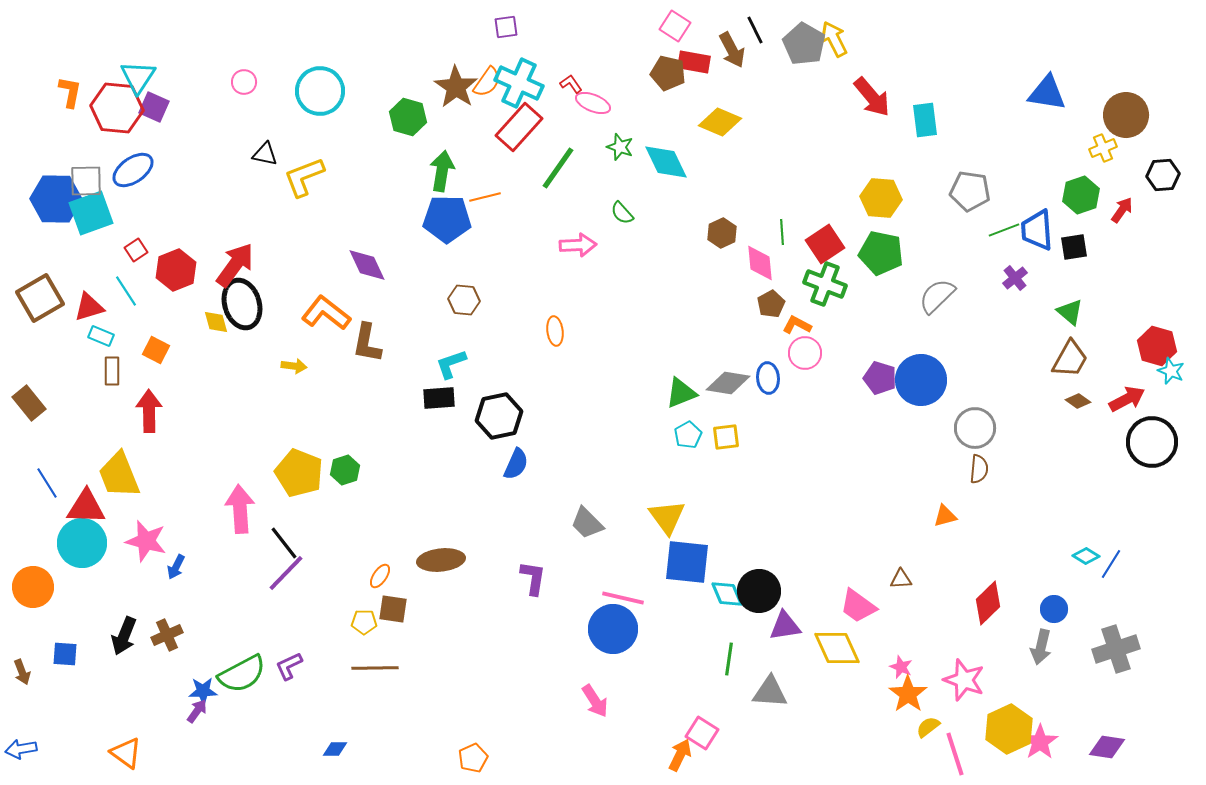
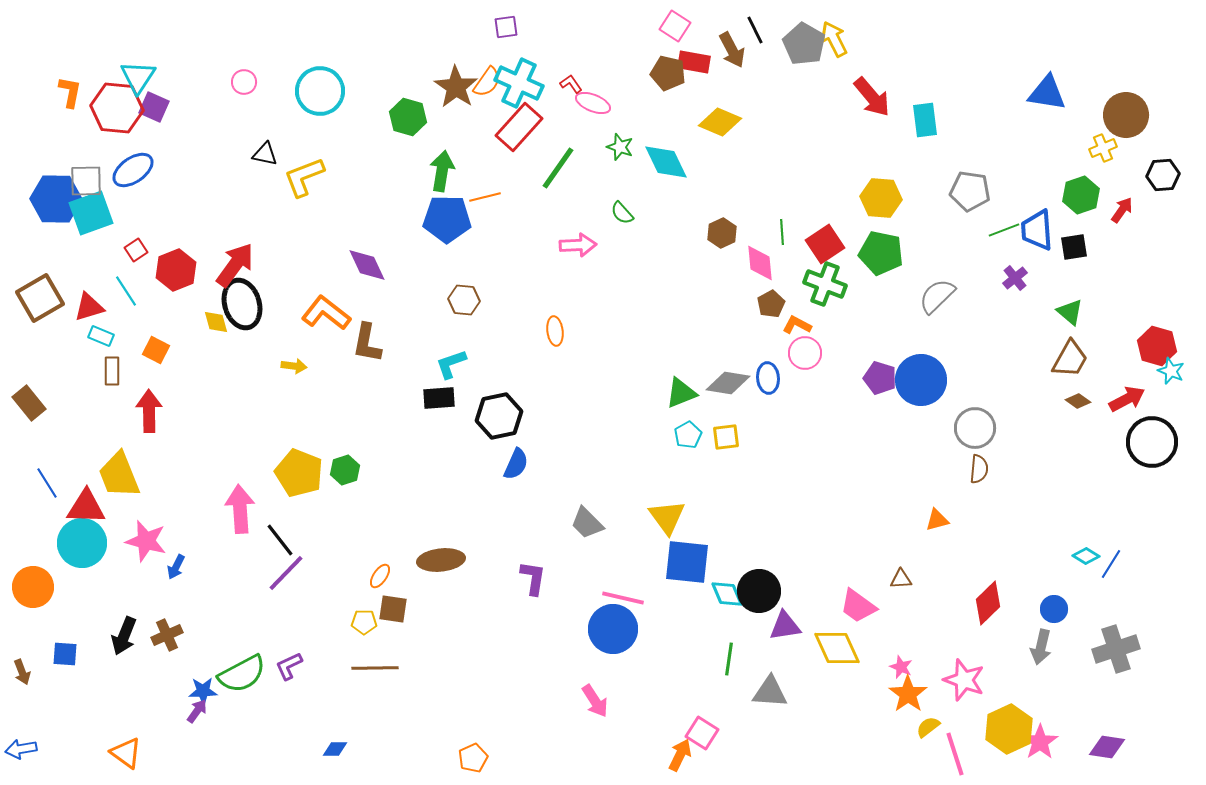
orange triangle at (945, 516): moved 8 px left, 4 px down
black line at (284, 543): moved 4 px left, 3 px up
